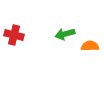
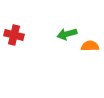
green arrow: moved 2 px right
